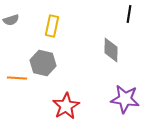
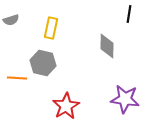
yellow rectangle: moved 1 px left, 2 px down
gray diamond: moved 4 px left, 4 px up
